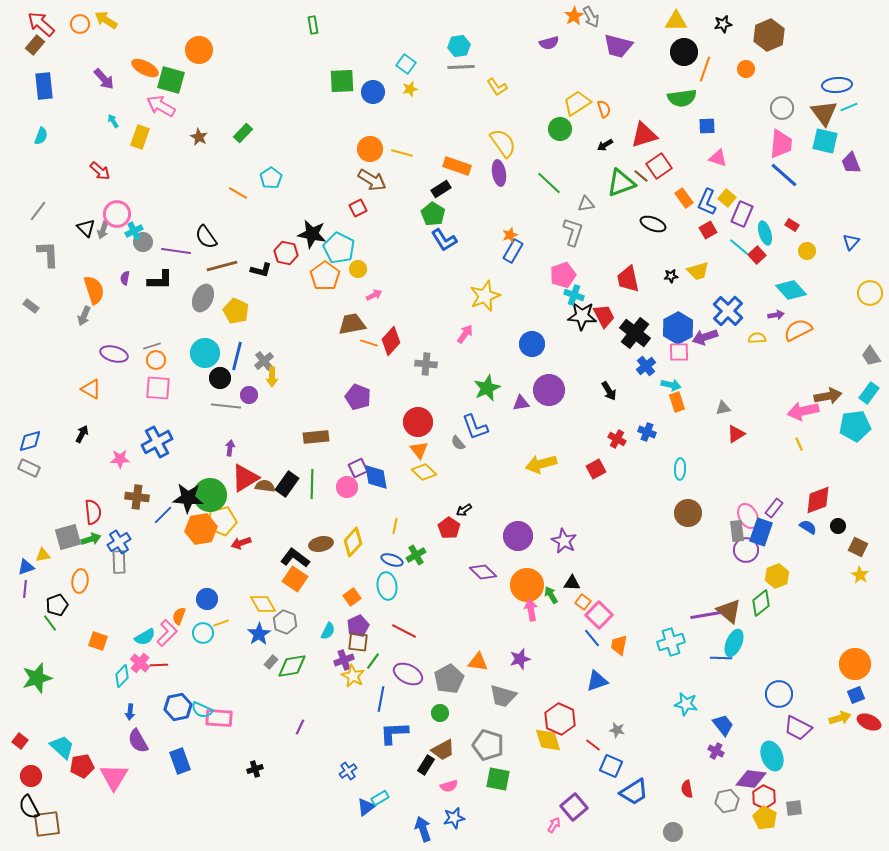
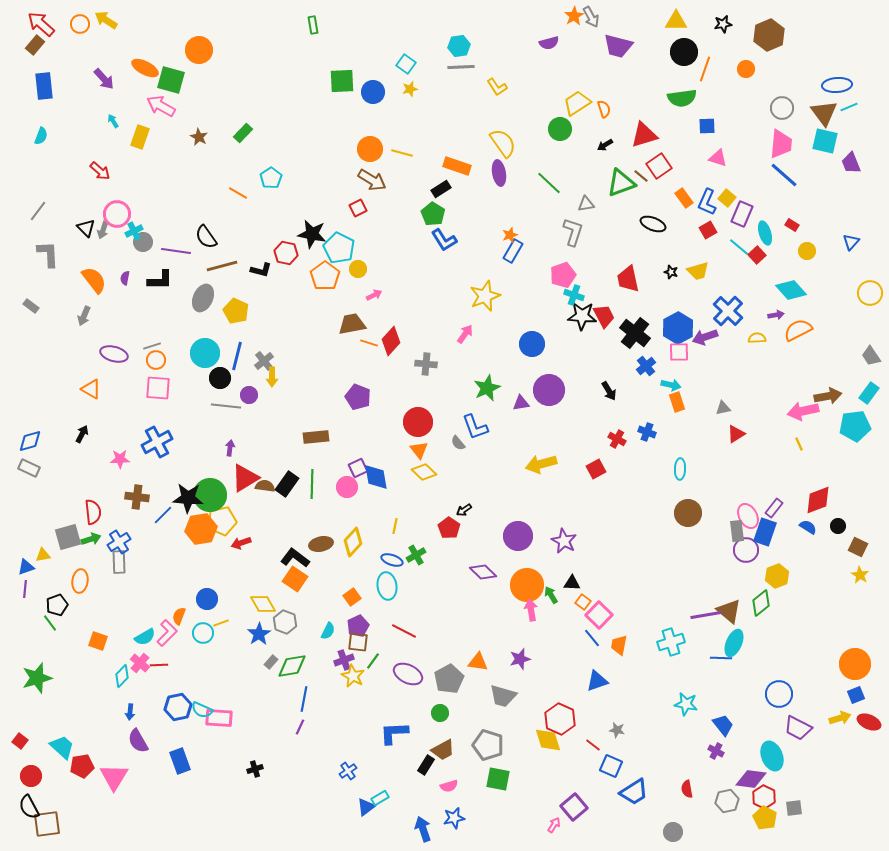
black star at (671, 276): moved 4 px up; rotated 24 degrees clockwise
orange semicircle at (94, 290): moved 10 px up; rotated 20 degrees counterclockwise
blue rectangle at (761, 532): moved 4 px right
blue line at (381, 699): moved 77 px left
